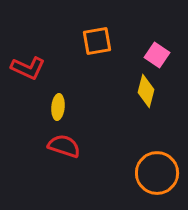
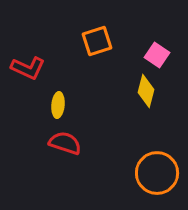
orange square: rotated 8 degrees counterclockwise
yellow ellipse: moved 2 px up
red semicircle: moved 1 px right, 3 px up
